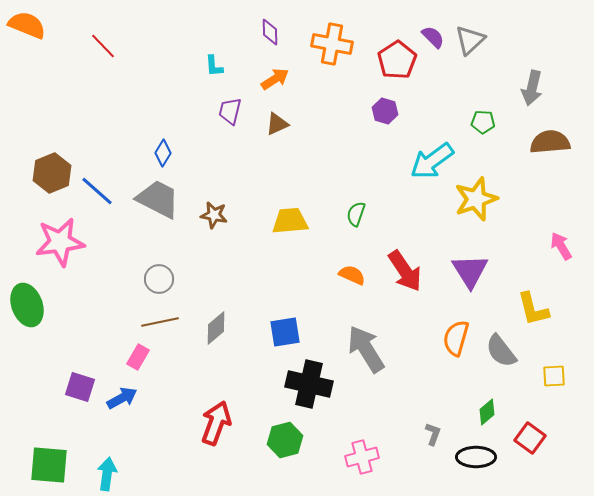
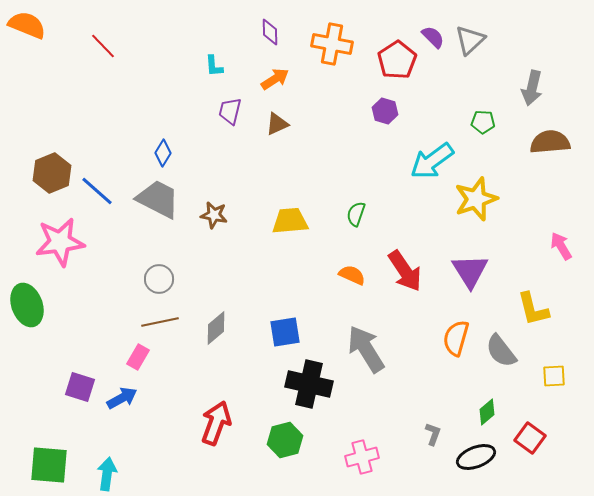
black ellipse at (476, 457): rotated 21 degrees counterclockwise
